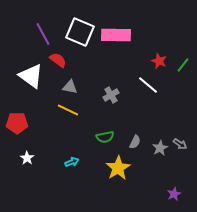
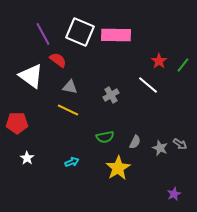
red star: rotated 14 degrees clockwise
gray star: rotated 21 degrees counterclockwise
